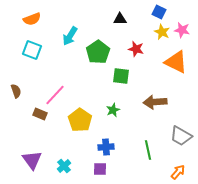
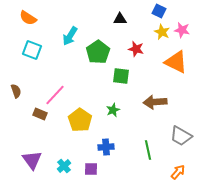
blue square: moved 1 px up
orange semicircle: moved 4 px left, 1 px up; rotated 54 degrees clockwise
purple square: moved 9 px left
